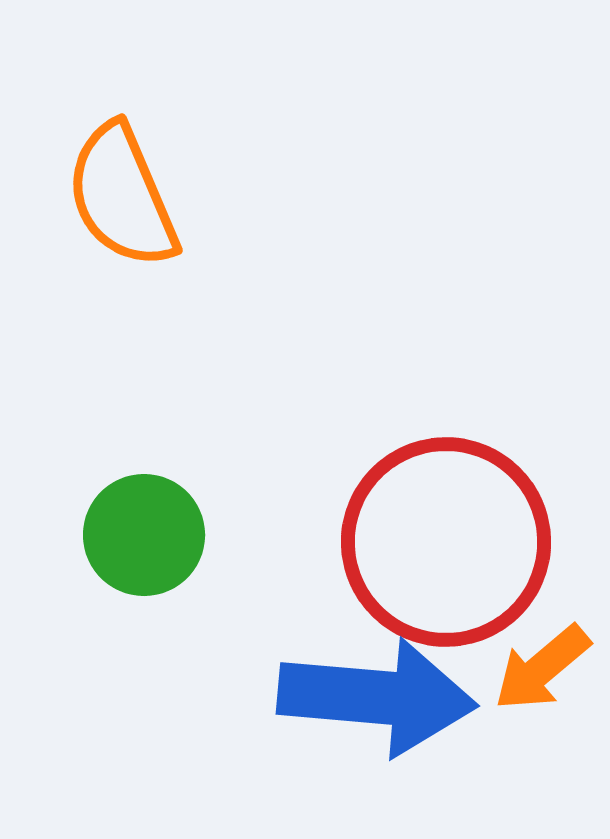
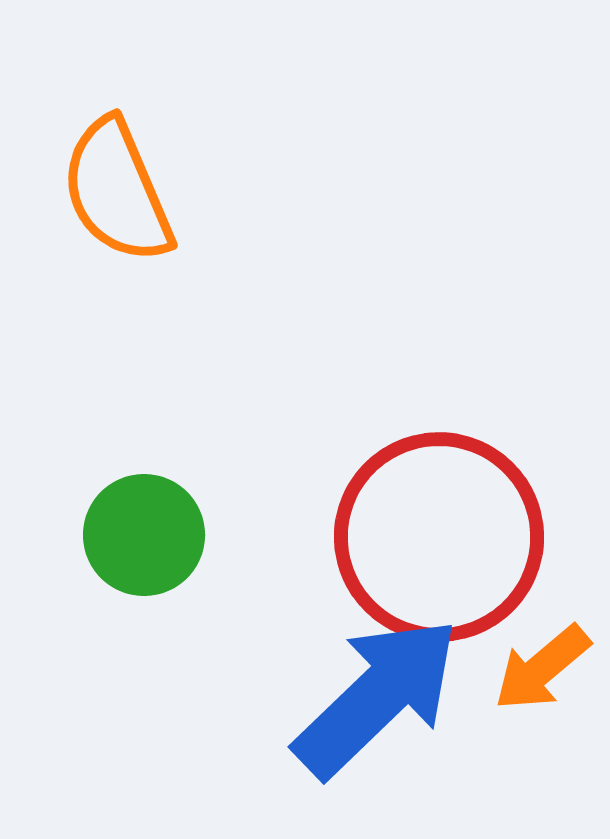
orange semicircle: moved 5 px left, 5 px up
red circle: moved 7 px left, 5 px up
blue arrow: rotated 49 degrees counterclockwise
